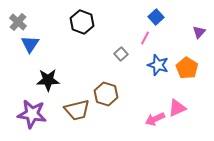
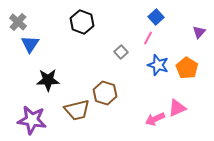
pink line: moved 3 px right
gray square: moved 2 px up
brown hexagon: moved 1 px left, 1 px up
purple star: moved 6 px down
